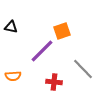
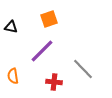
orange square: moved 13 px left, 12 px up
orange semicircle: rotated 84 degrees clockwise
